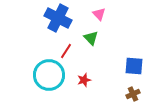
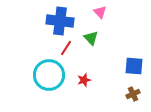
pink triangle: moved 1 px right, 2 px up
blue cross: moved 2 px right, 3 px down; rotated 20 degrees counterclockwise
red line: moved 3 px up
